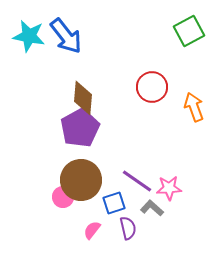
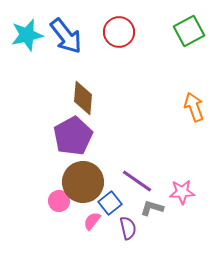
cyan star: moved 2 px left, 1 px up; rotated 24 degrees counterclockwise
red circle: moved 33 px left, 55 px up
purple pentagon: moved 7 px left, 8 px down
brown circle: moved 2 px right, 2 px down
pink star: moved 13 px right, 4 px down
pink circle: moved 4 px left, 4 px down
blue square: moved 4 px left; rotated 20 degrees counterclockwise
gray L-shape: rotated 25 degrees counterclockwise
pink semicircle: moved 9 px up
